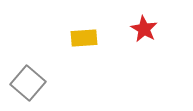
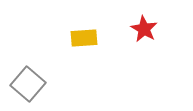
gray square: moved 1 px down
